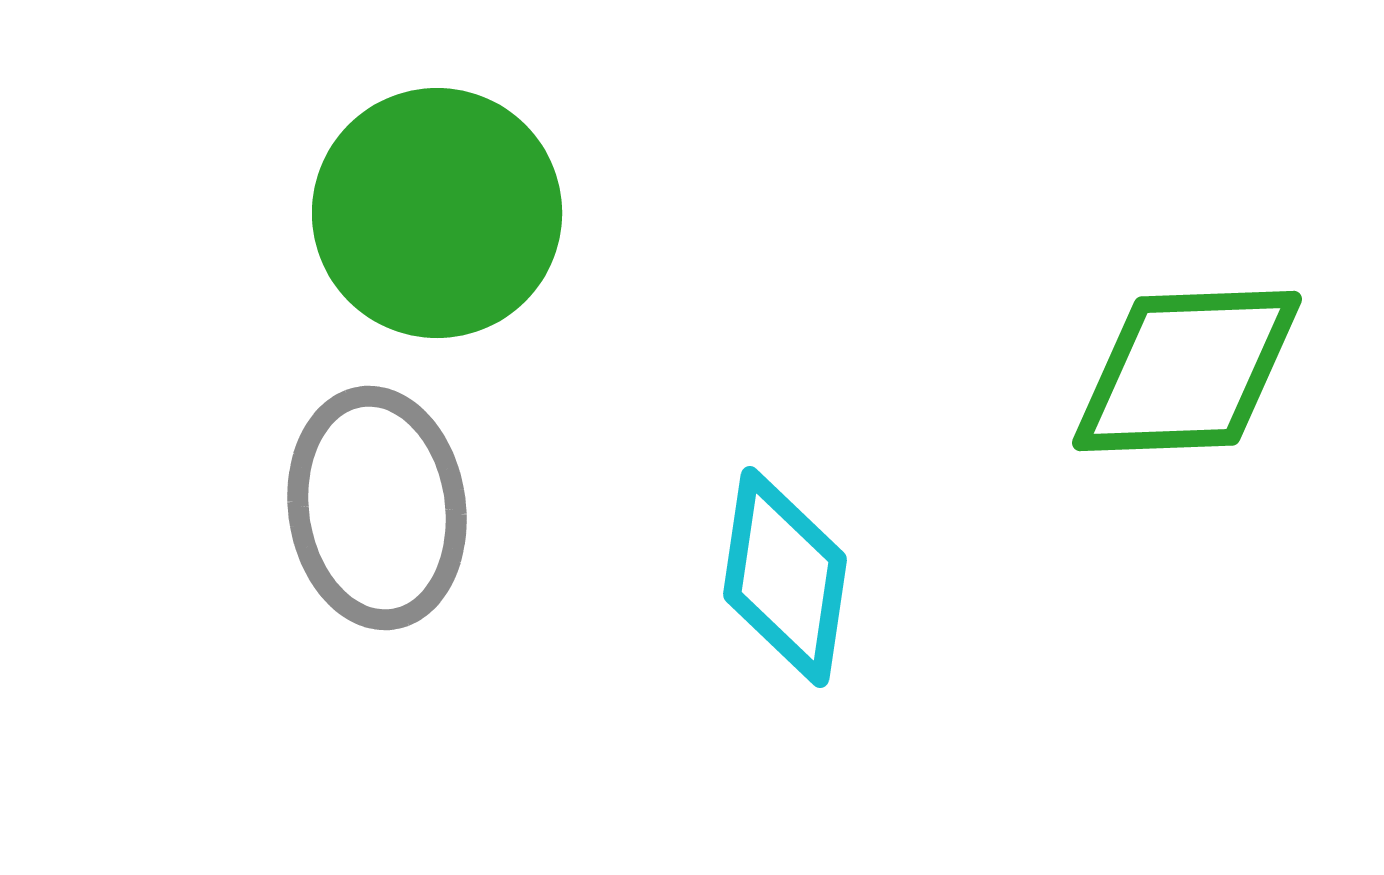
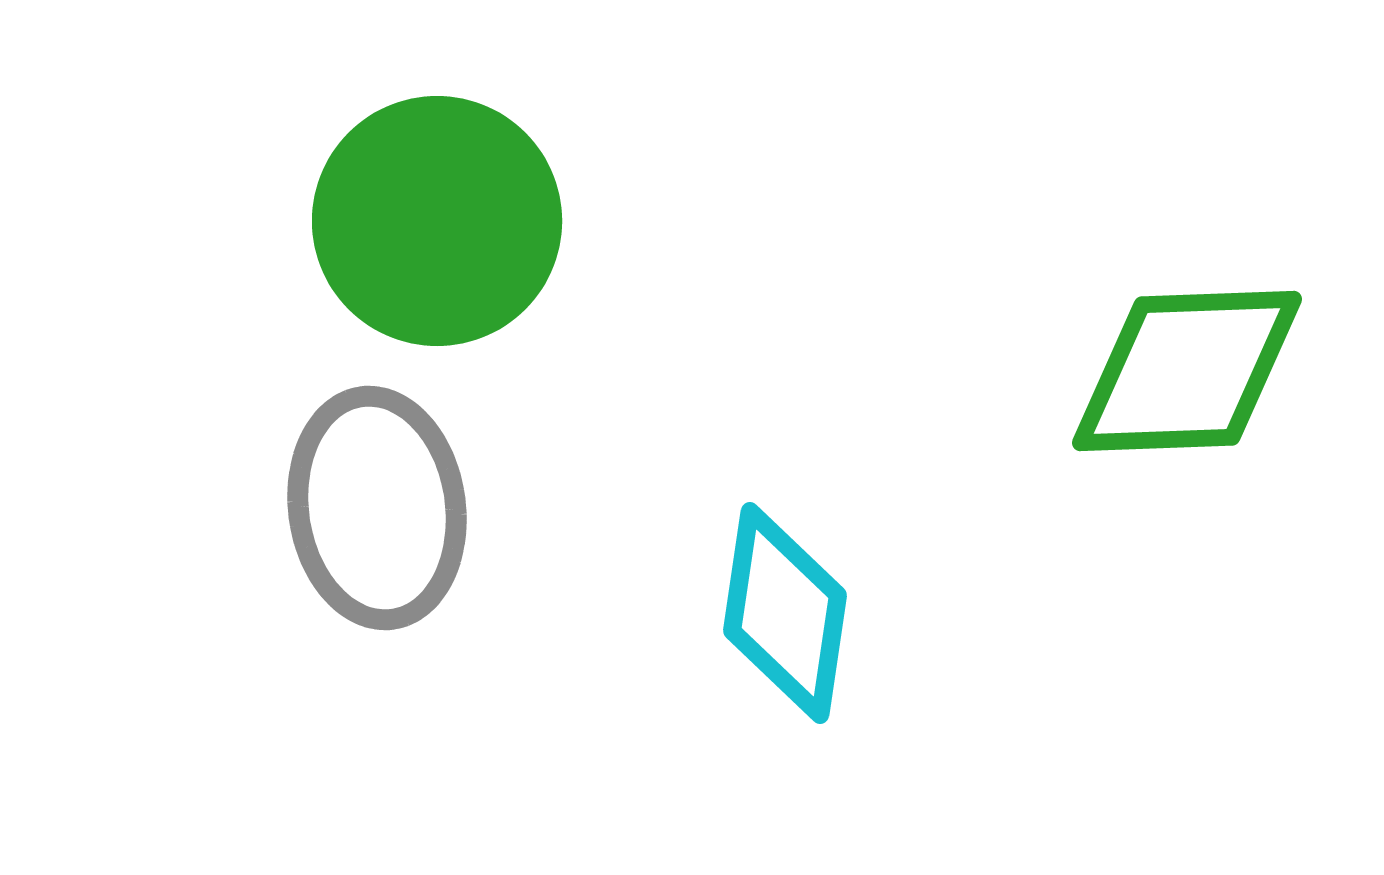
green circle: moved 8 px down
cyan diamond: moved 36 px down
